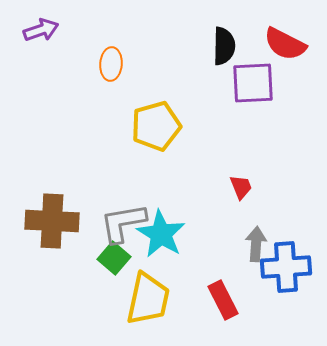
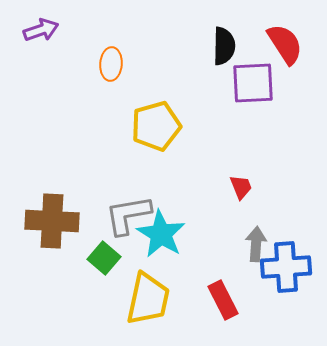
red semicircle: rotated 150 degrees counterclockwise
gray L-shape: moved 5 px right, 8 px up
green square: moved 10 px left
